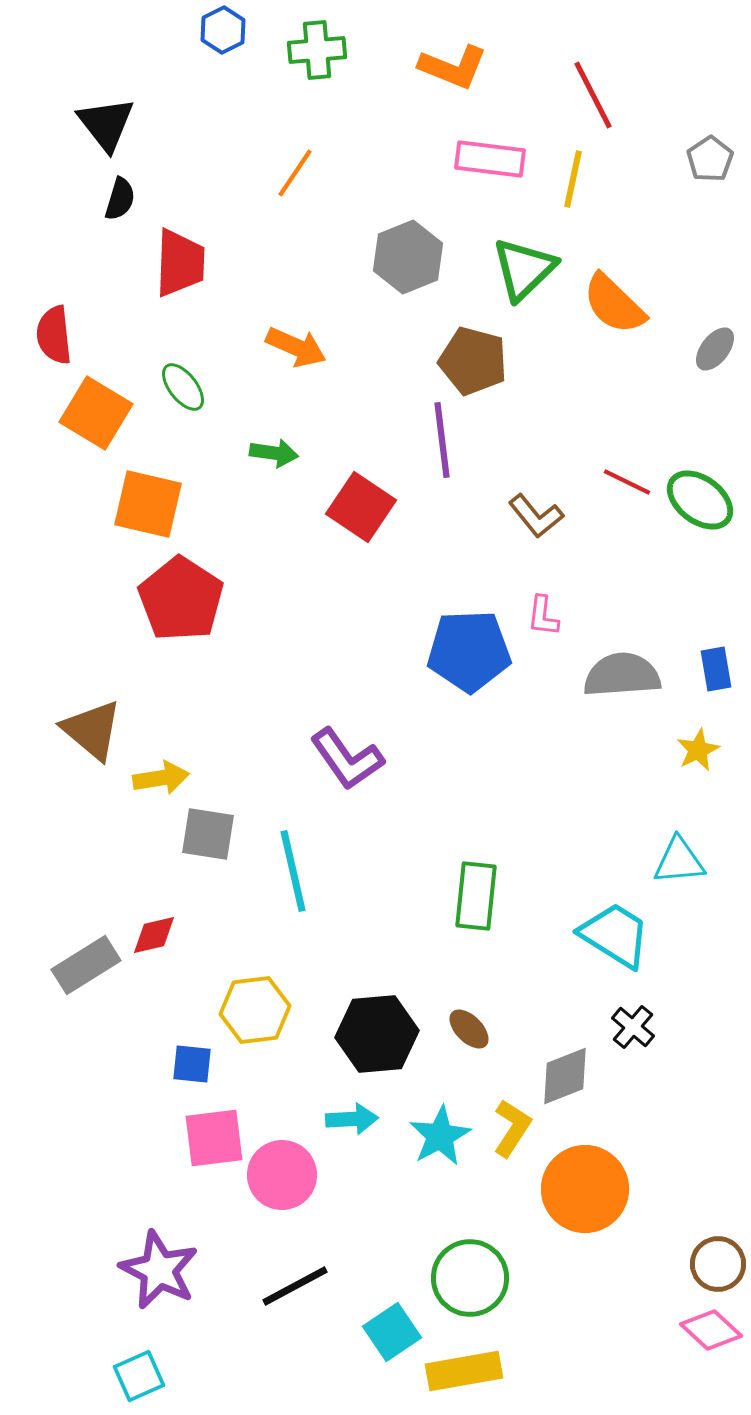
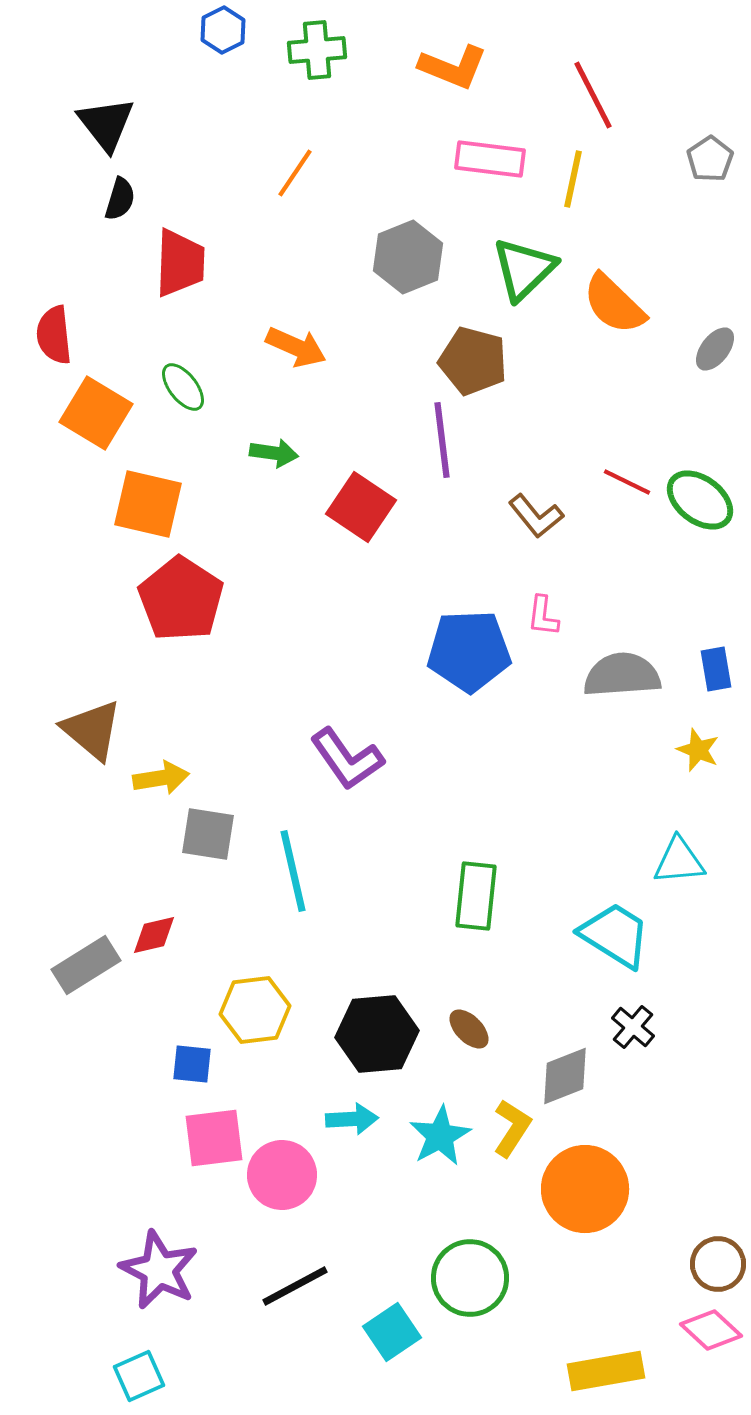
yellow star at (698, 750): rotated 24 degrees counterclockwise
yellow rectangle at (464, 1371): moved 142 px right
